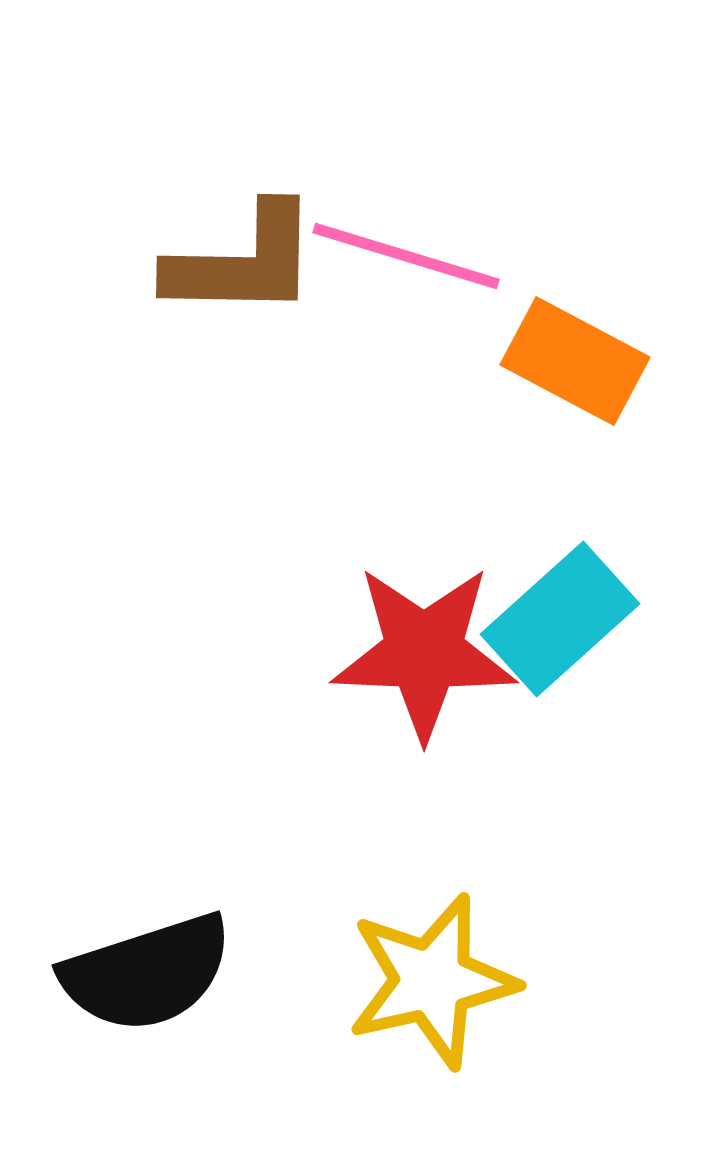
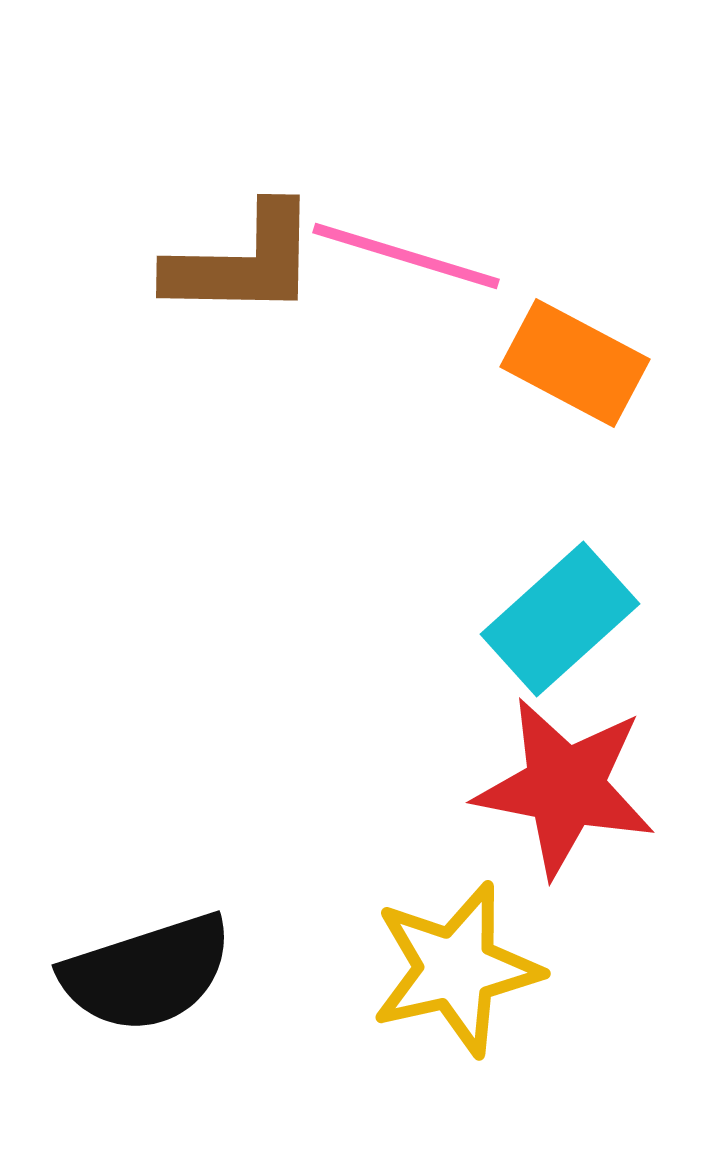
orange rectangle: moved 2 px down
red star: moved 141 px right, 135 px down; rotated 9 degrees clockwise
yellow star: moved 24 px right, 12 px up
